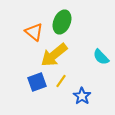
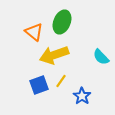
yellow arrow: rotated 20 degrees clockwise
blue square: moved 2 px right, 3 px down
